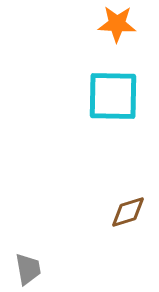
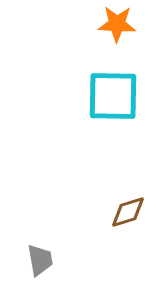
gray trapezoid: moved 12 px right, 9 px up
